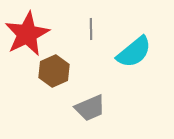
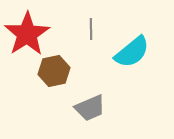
red star: rotated 6 degrees counterclockwise
cyan semicircle: moved 2 px left
brown hexagon: rotated 12 degrees clockwise
